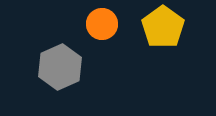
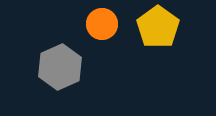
yellow pentagon: moved 5 px left
